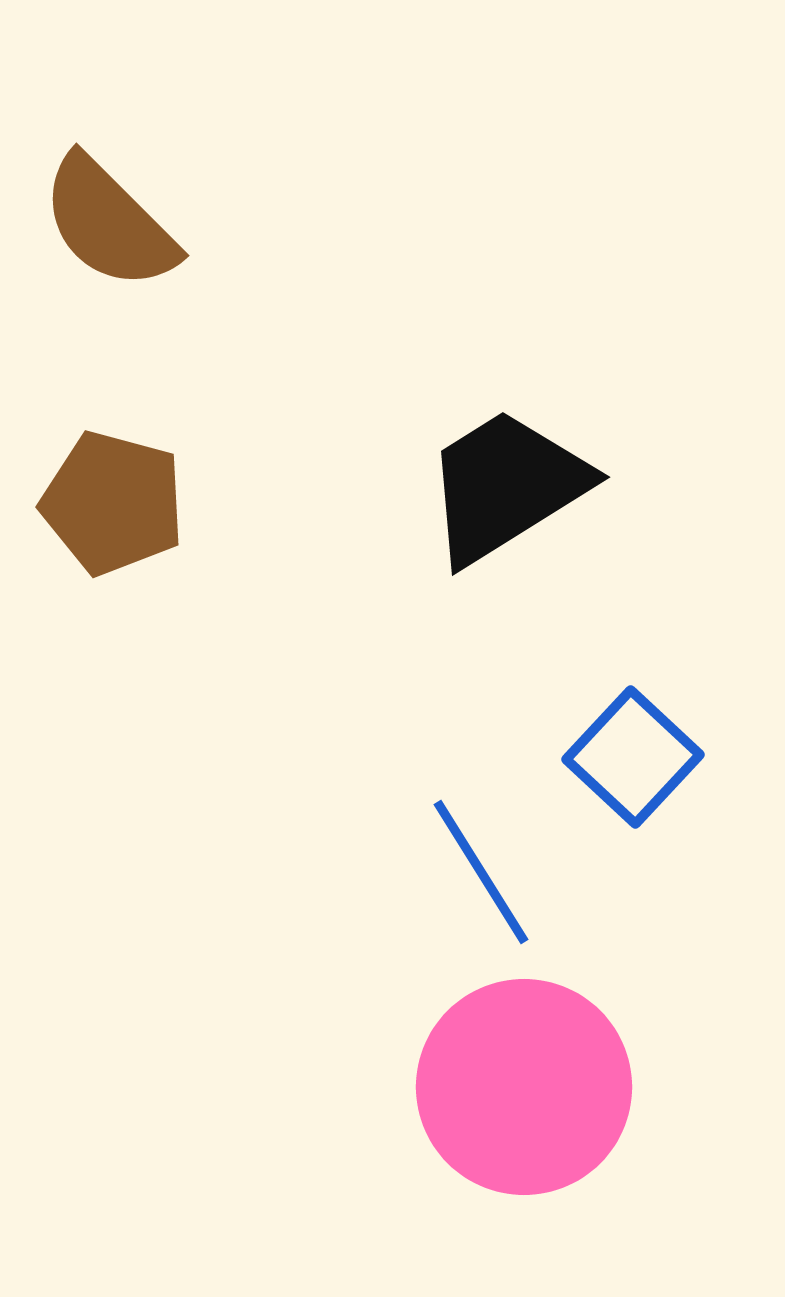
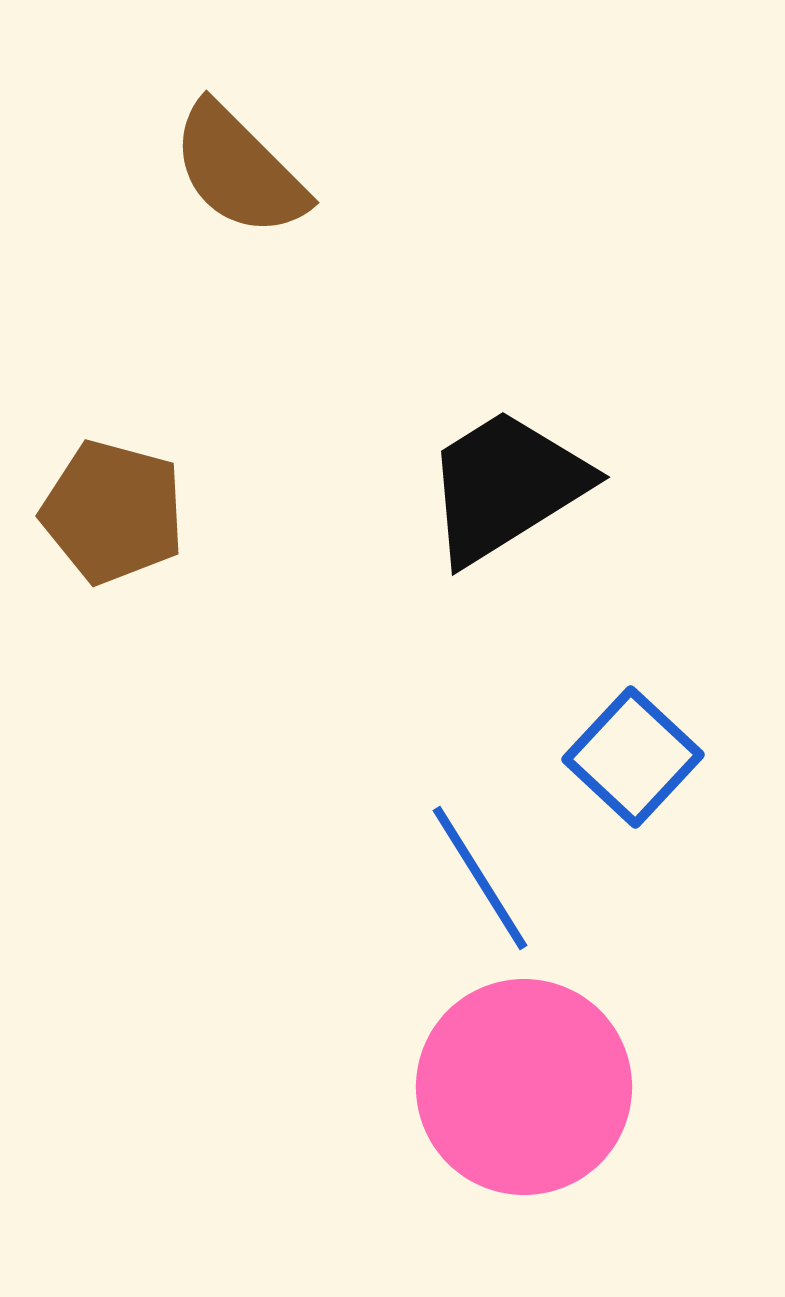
brown semicircle: moved 130 px right, 53 px up
brown pentagon: moved 9 px down
blue line: moved 1 px left, 6 px down
